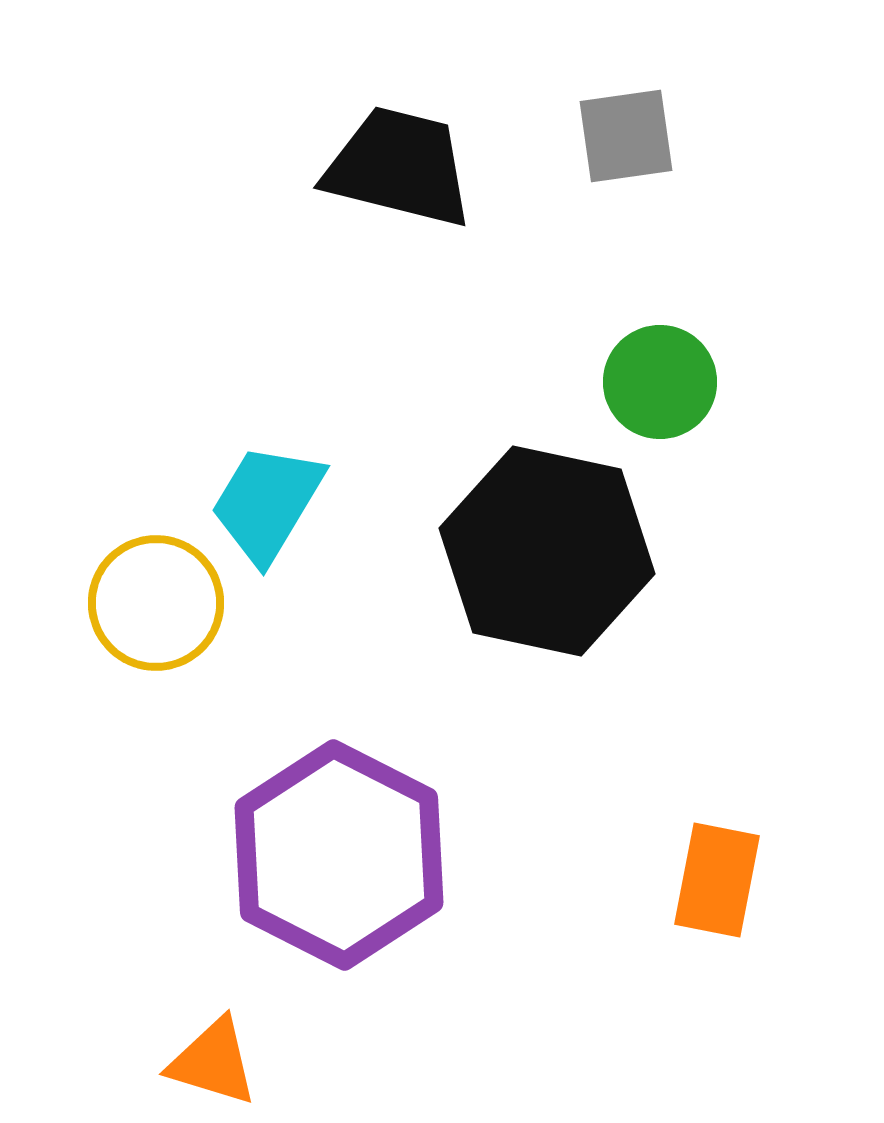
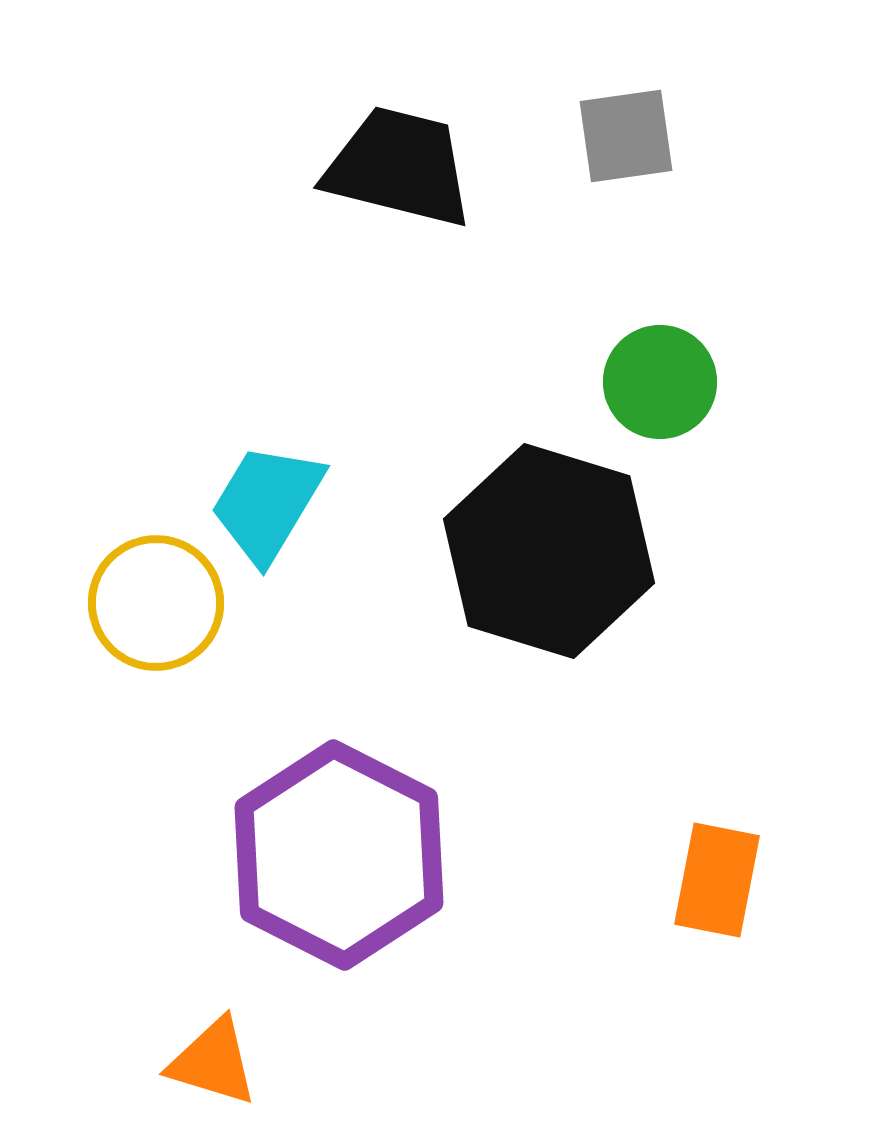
black hexagon: moved 2 px right; rotated 5 degrees clockwise
